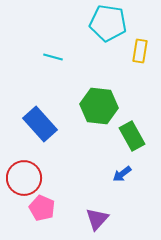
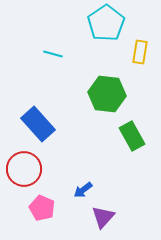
cyan pentagon: moved 2 px left; rotated 30 degrees clockwise
yellow rectangle: moved 1 px down
cyan line: moved 3 px up
green hexagon: moved 8 px right, 12 px up
blue rectangle: moved 2 px left
blue arrow: moved 39 px left, 16 px down
red circle: moved 9 px up
purple triangle: moved 6 px right, 2 px up
